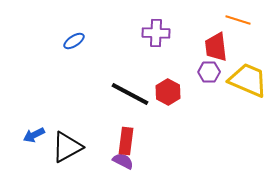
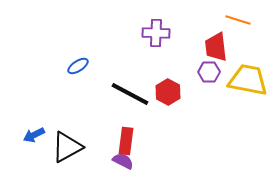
blue ellipse: moved 4 px right, 25 px down
yellow trapezoid: rotated 12 degrees counterclockwise
